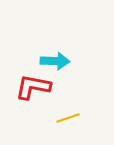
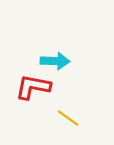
yellow line: rotated 55 degrees clockwise
